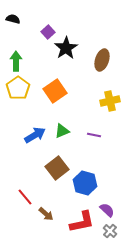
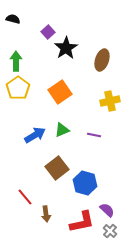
orange square: moved 5 px right, 1 px down
green triangle: moved 1 px up
brown arrow: rotated 42 degrees clockwise
